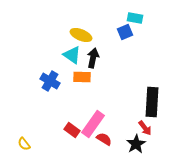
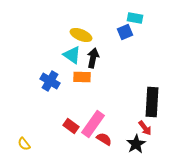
red rectangle: moved 1 px left, 4 px up
